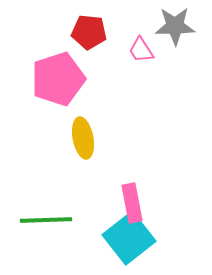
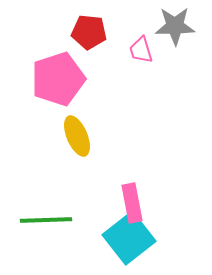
pink trapezoid: rotated 16 degrees clockwise
yellow ellipse: moved 6 px left, 2 px up; rotated 12 degrees counterclockwise
